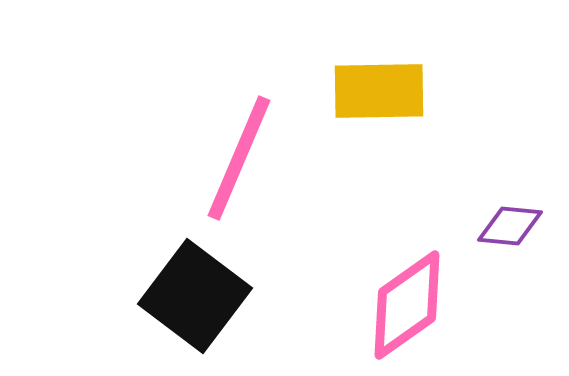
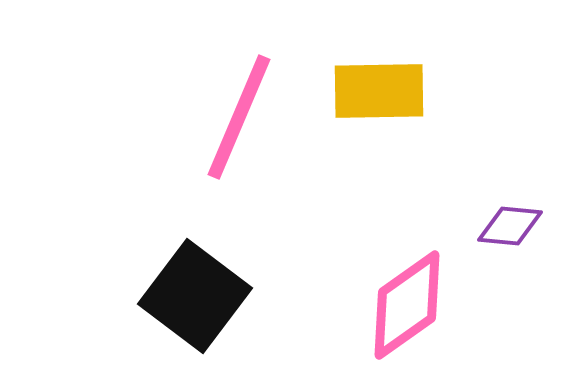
pink line: moved 41 px up
